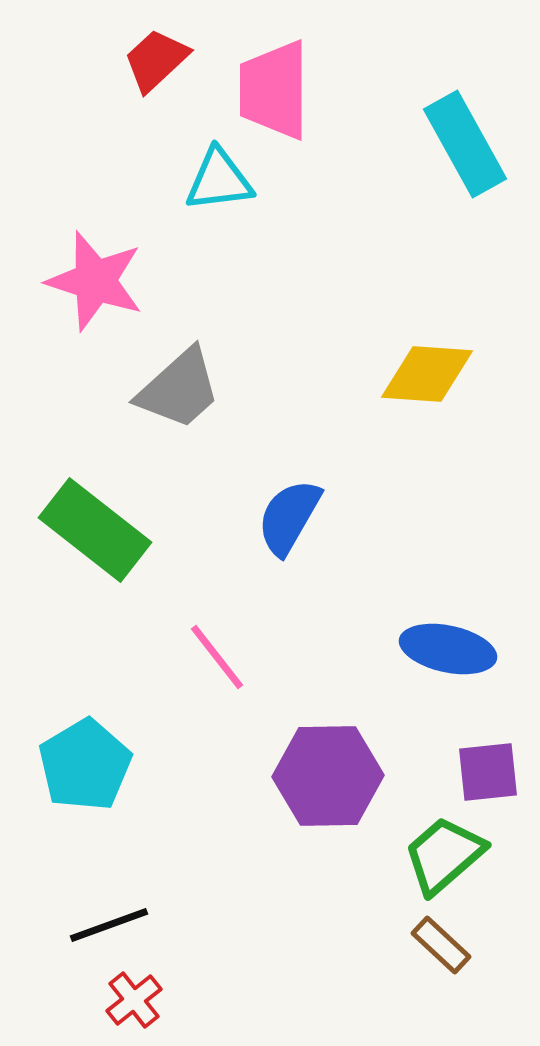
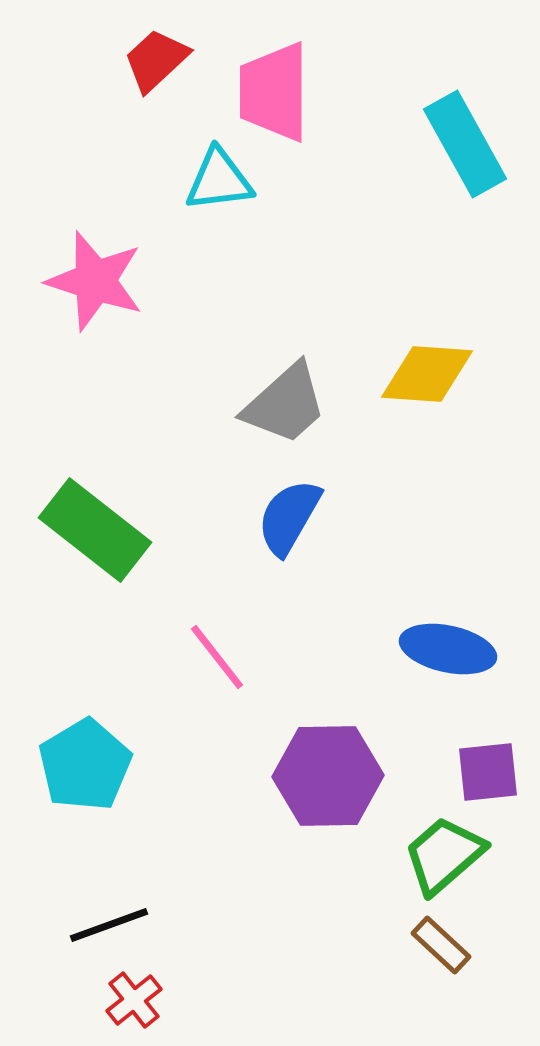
pink trapezoid: moved 2 px down
gray trapezoid: moved 106 px right, 15 px down
